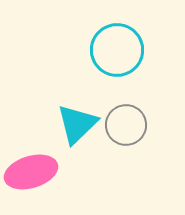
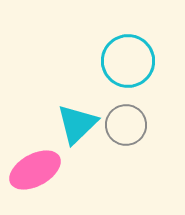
cyan circle: moved 11 px right, 11 px down
pink ellipse: moved 4 px right, 2 px up; rotated 12 degrees counterclockwise
